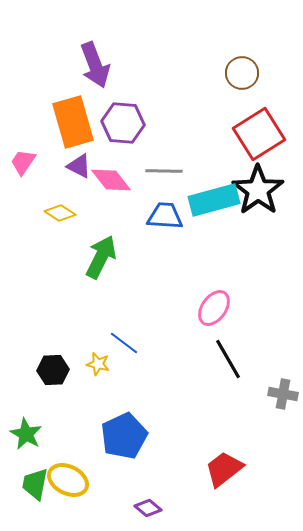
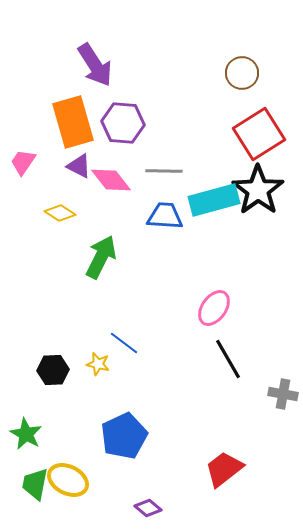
purple arrow: rotated 12 degrees counterclockwise
